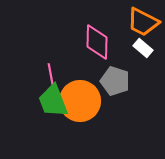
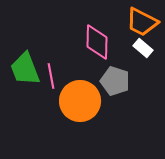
orange trapezoid: moved 1 px left
green trapezoid: moved 28 px left, 32 px up
